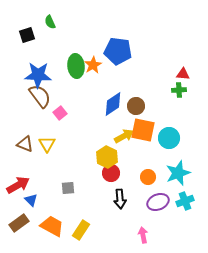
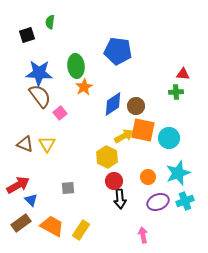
green semicircle: rotated 32 degrees clockwise
orange star: moved 9 px left, 22 px down
blue star: moved 1 px right, 2 px up
green cross: moved 3 px left, 2 px down
red circle: moved 3 px right, 8 px down
brown rectangle: moved 2 px right
